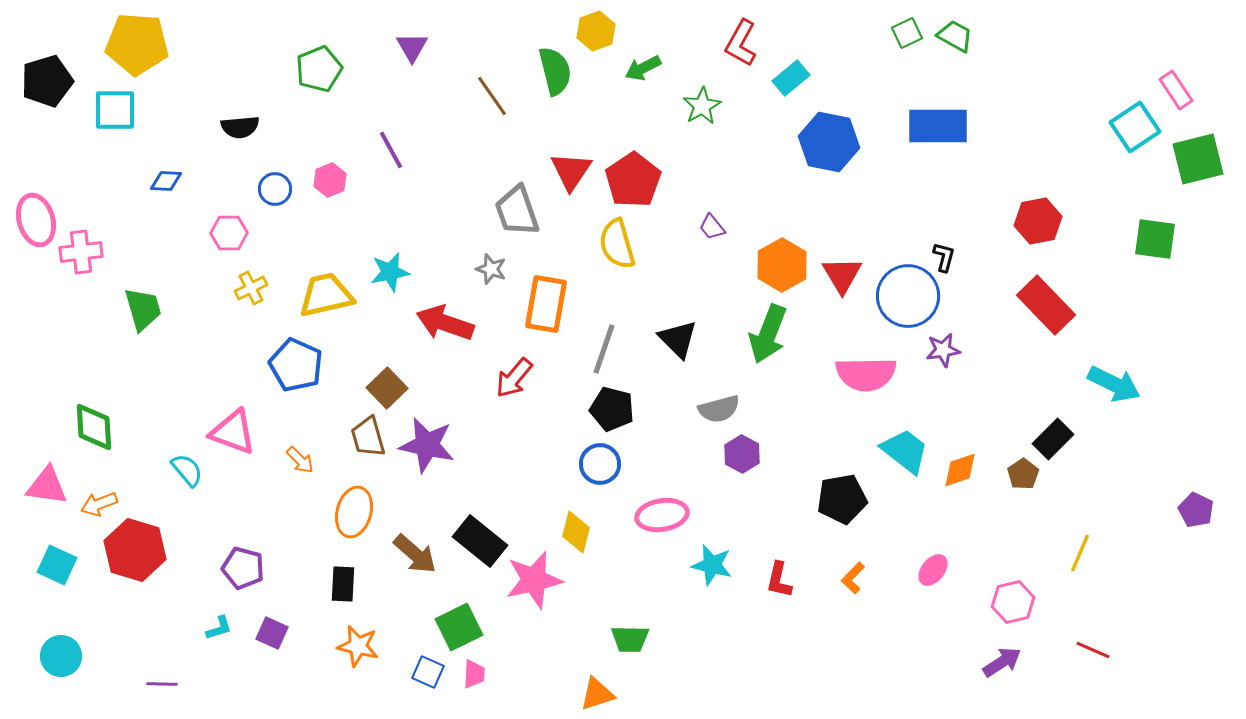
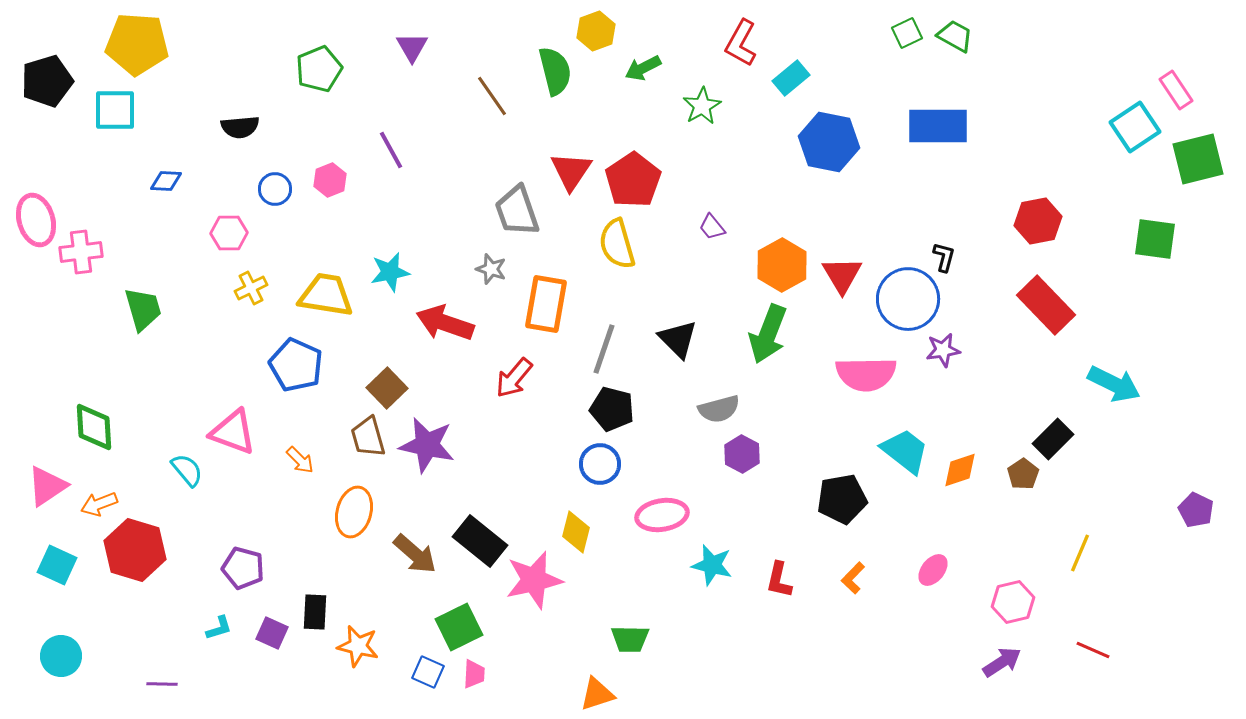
yellow trapezoid at (326, 295): rotated 22 degrees clockwise
blue circle at (908, 296): moved 3 px down
pink triangle at (47, 486): rotated 42 degrees counterclockwise
black rectangle at (343, 584): moved 28 px left, 28 px down
